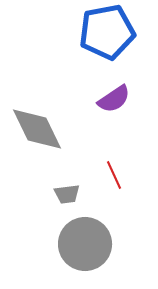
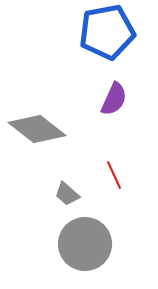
purple semicircle: rotated 32 degrees counterclockwise
gray diamond: rotated 26 degrees counterclockwise
gray trapezoid: rotated 48 degrees clockwise
